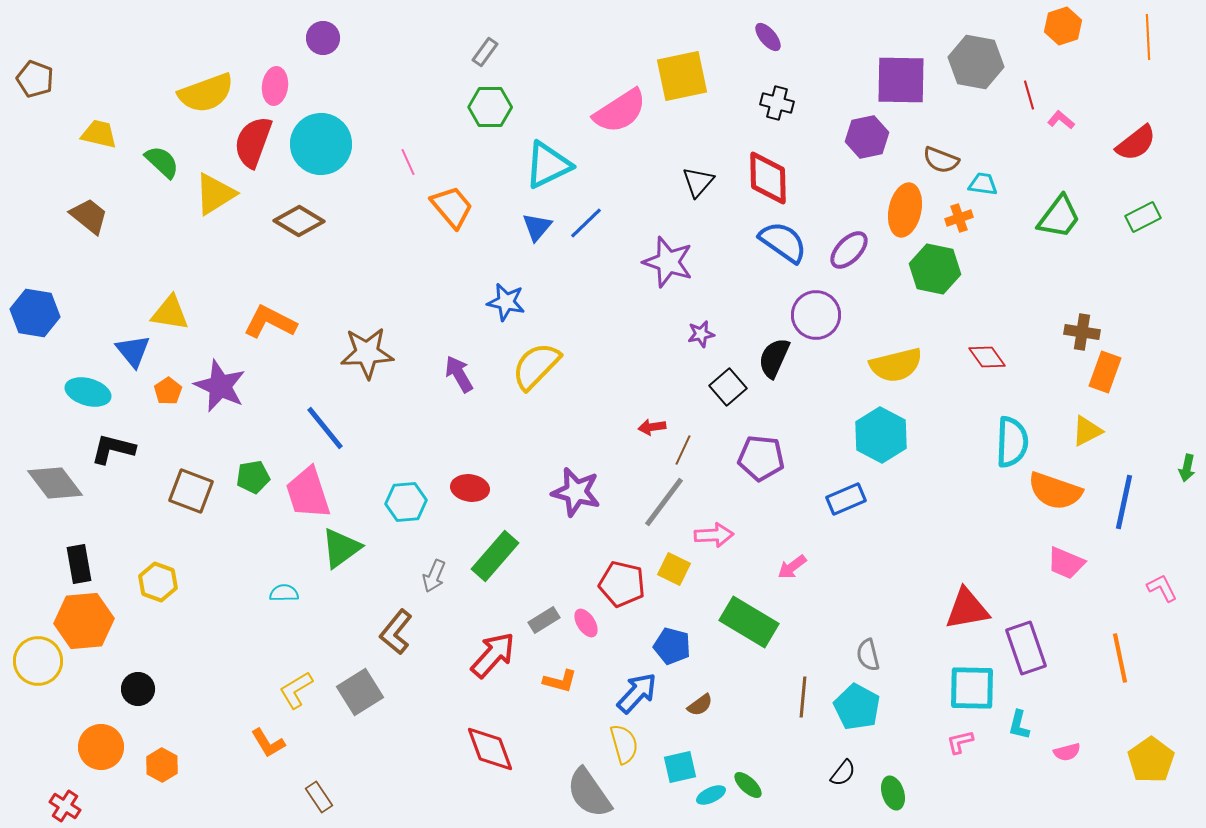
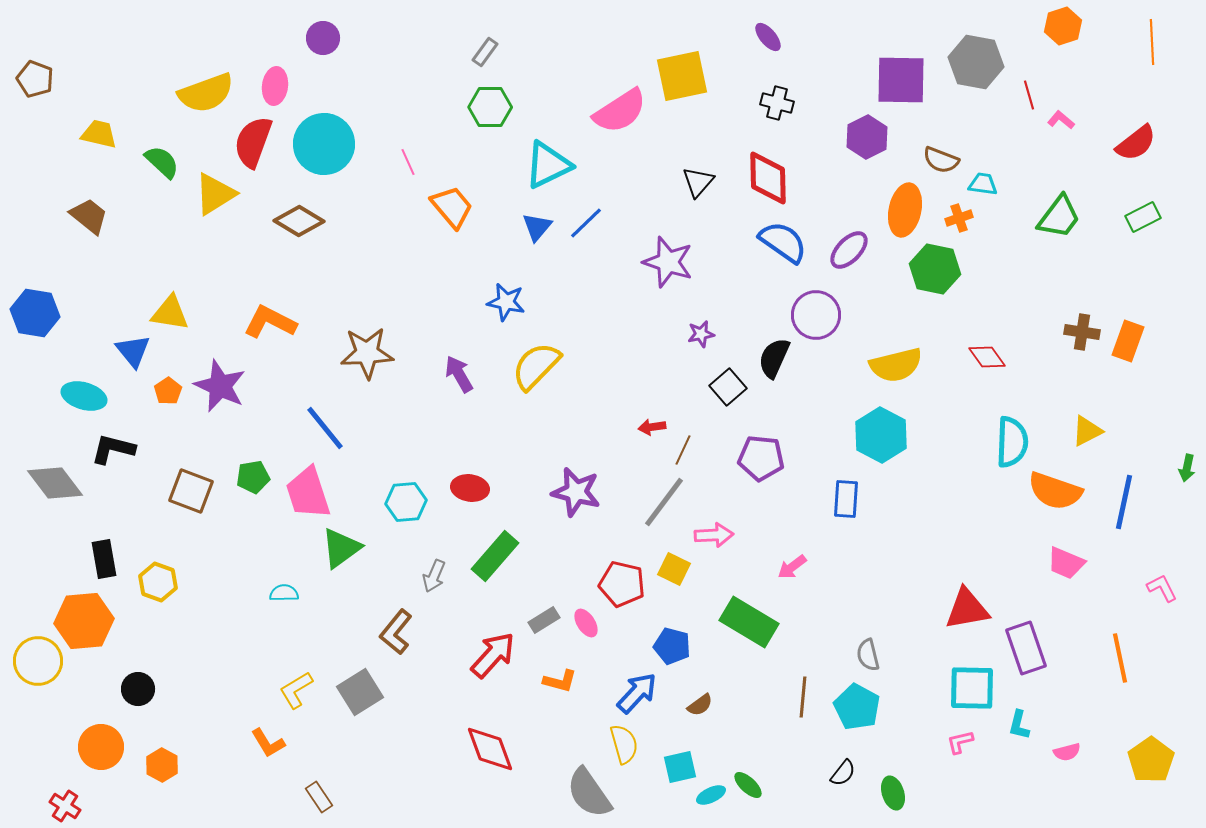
orange line at (1148, 37): moved 4 px right, 5 px down
purple hexagon at (867, 137): rotated 15 degrees counterclockwise
cyan circle at (321, 144): moved 3 px right
orange rectangle at (1105, 372): moved 23 px right, 31 px up
cyan ellipse at (88, 392): moved 4 px left, 4 px down
blue rectangle at (846, 499): rotated 63 degrees counterclockwise
black rectangle at (79, 564): moved 25 px right, 5 px up
